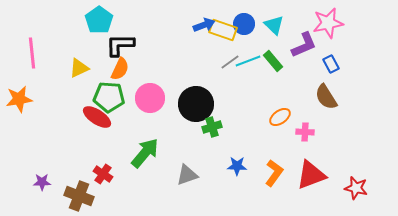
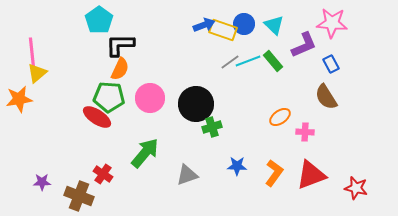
pink star: moved 4 px right; rotated 16 degrees clockwise
yellow triangle: moved 42 px left, 5 px down; rotated 15 degrees counterclockwise
